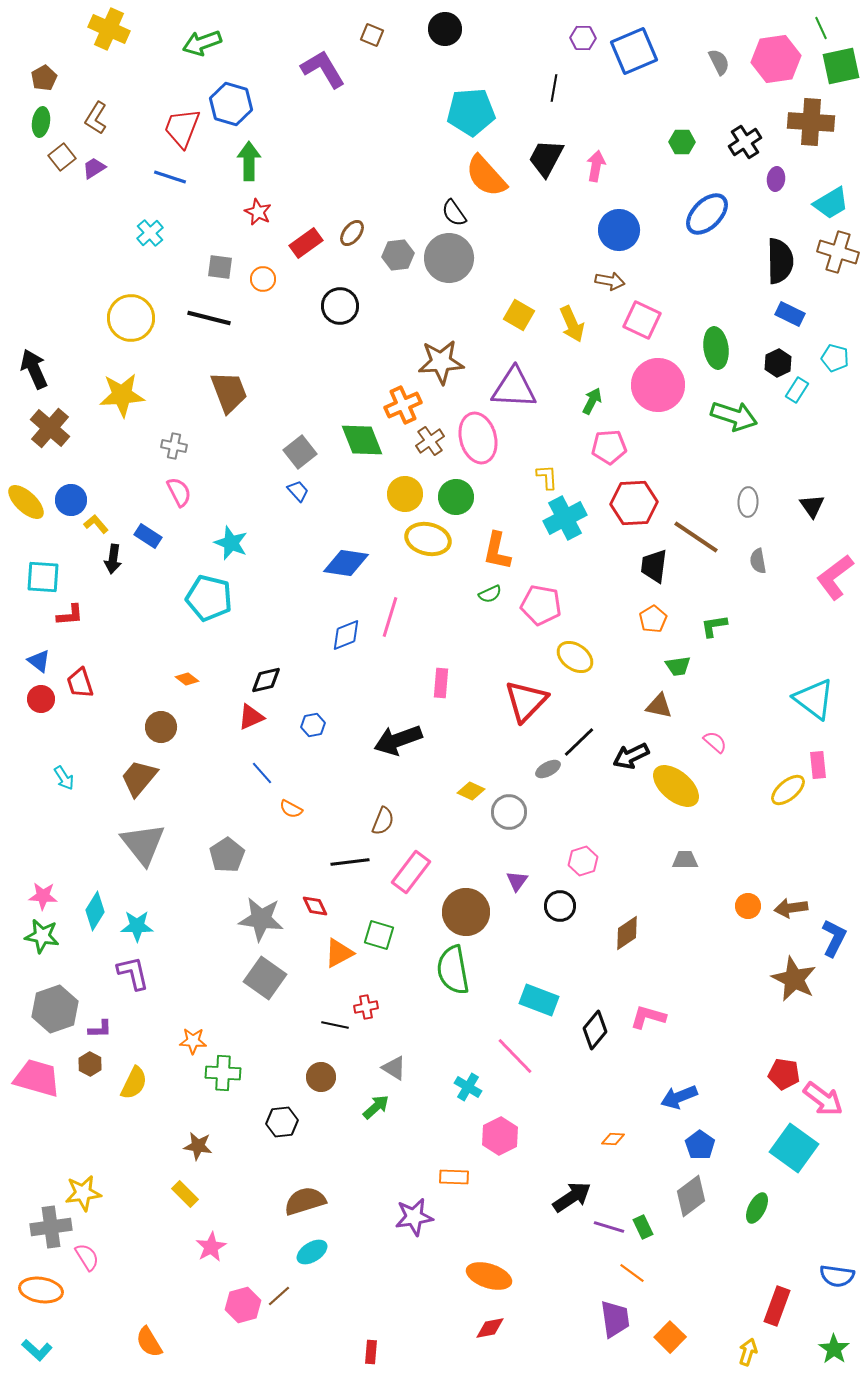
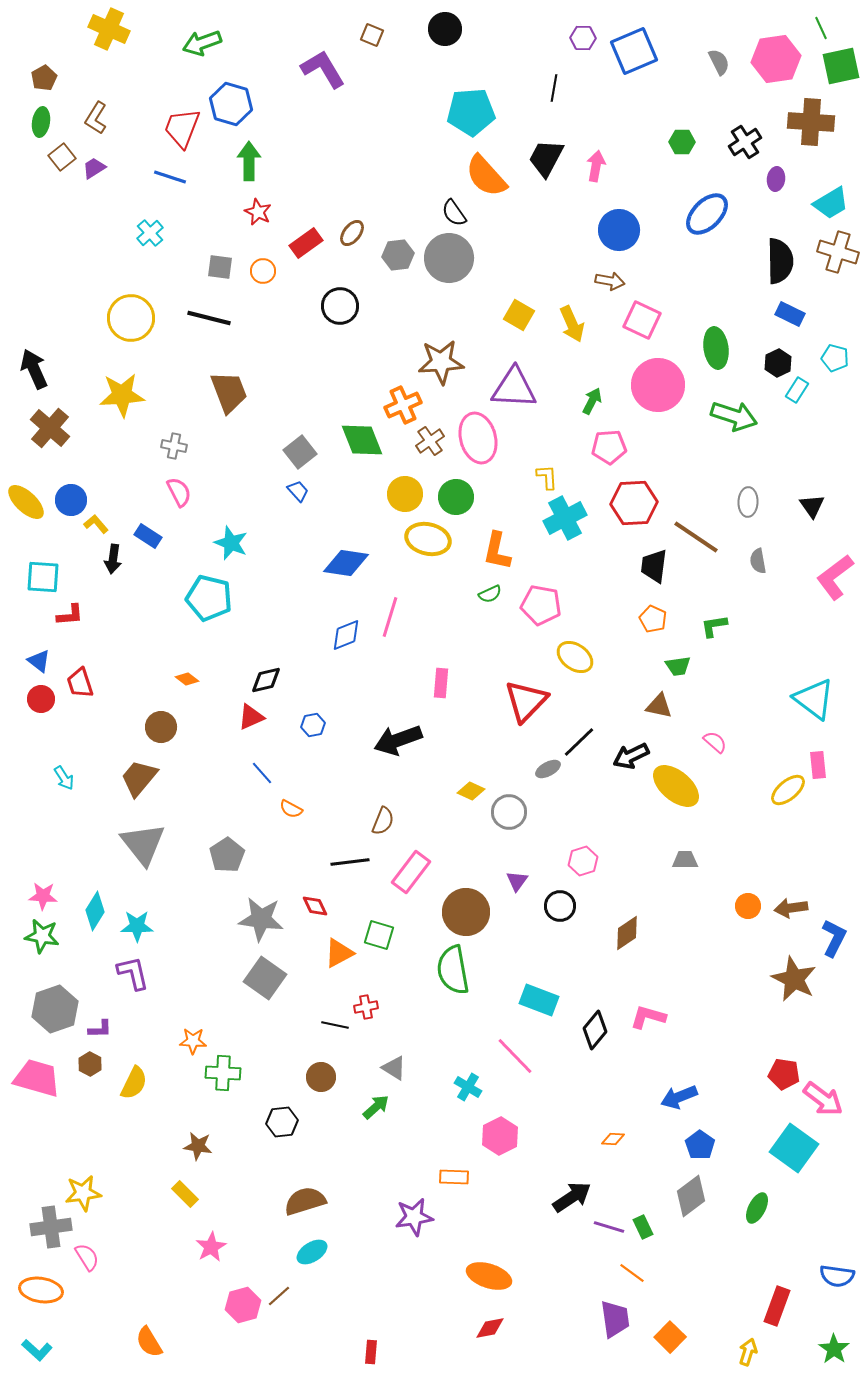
orange circle at (263, 279): moved 8 px up
orange pentagon at (653, 619): rotated 16 degrees counterclockwise
